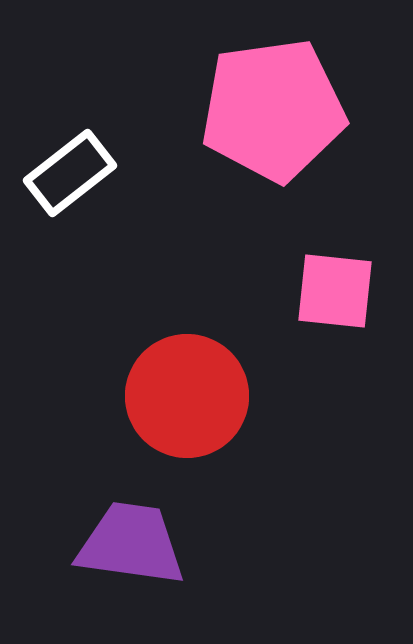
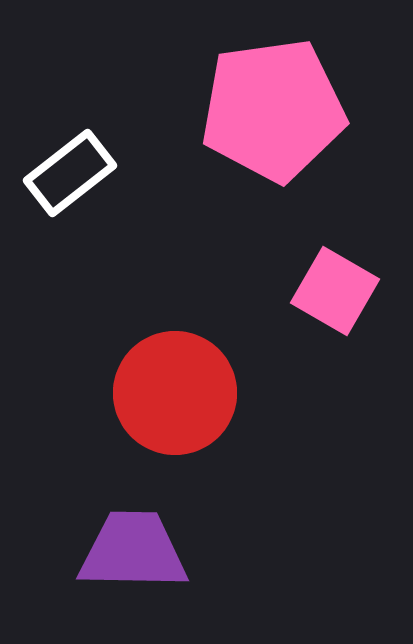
pink square: rotated 24 degrees clockwise
red circle: moved 12 px left, 3 px up
purple trapezoid: moved 2 px right, 7 px down; rotated 7 degrees counterclockwise
